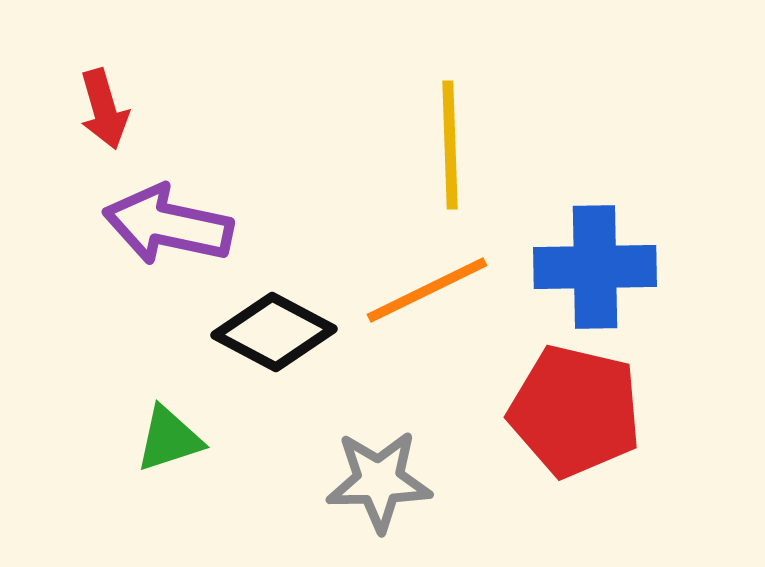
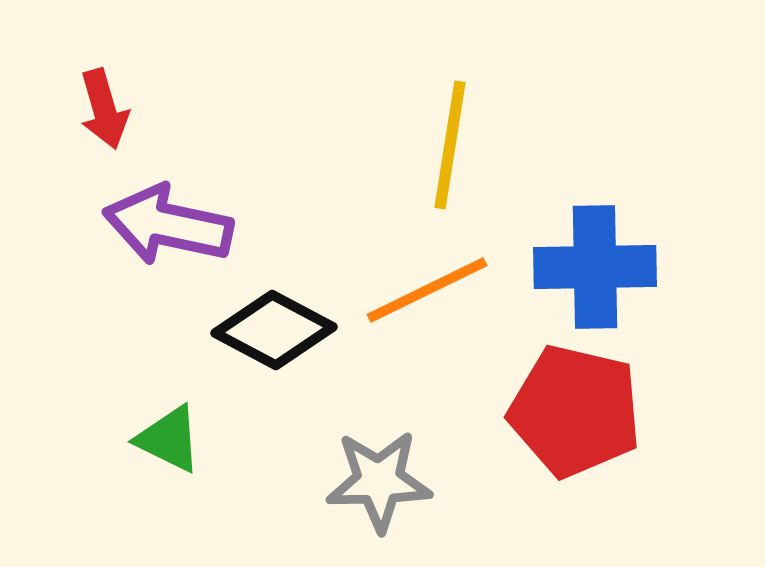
yellow line: rotated 11 degrees clockwise
black diamond: moved 2 px up
green triangle: rotated 44 degrees clockwise
